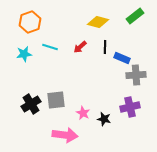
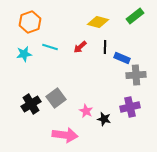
gray square: moved 2 px up; rotated 30 degrees counterclockwise
pink star: moved 3 px right, 2 px up
